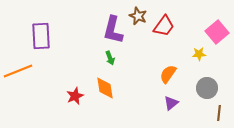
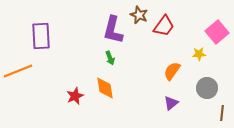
brown star: moved 1 px right, 1 px up
orange semicircle: moved 4 px right, 3 px up
brown line: moved 3 px right
